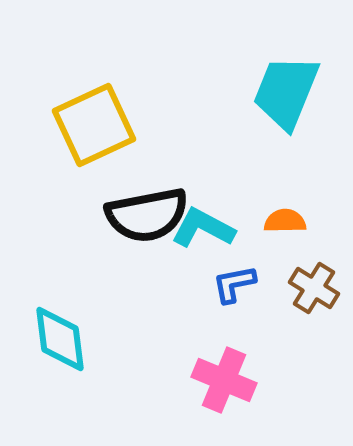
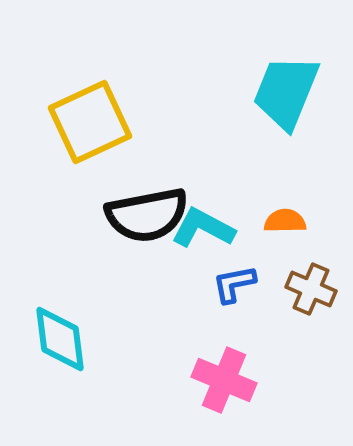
yellow square: moved 4 px left, 3 px up
brown cross: moved 3 px left, 1 px down; rotated 9 degrees counterclockwise
